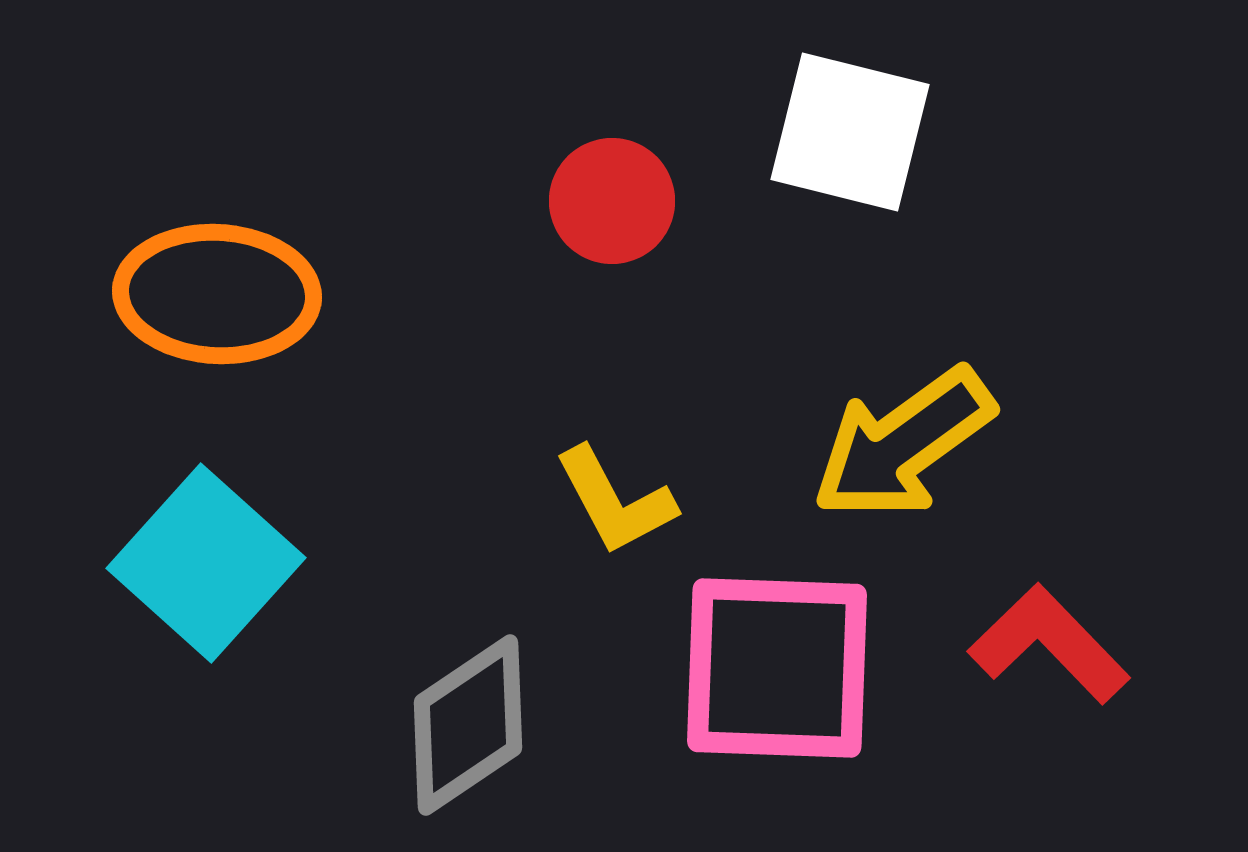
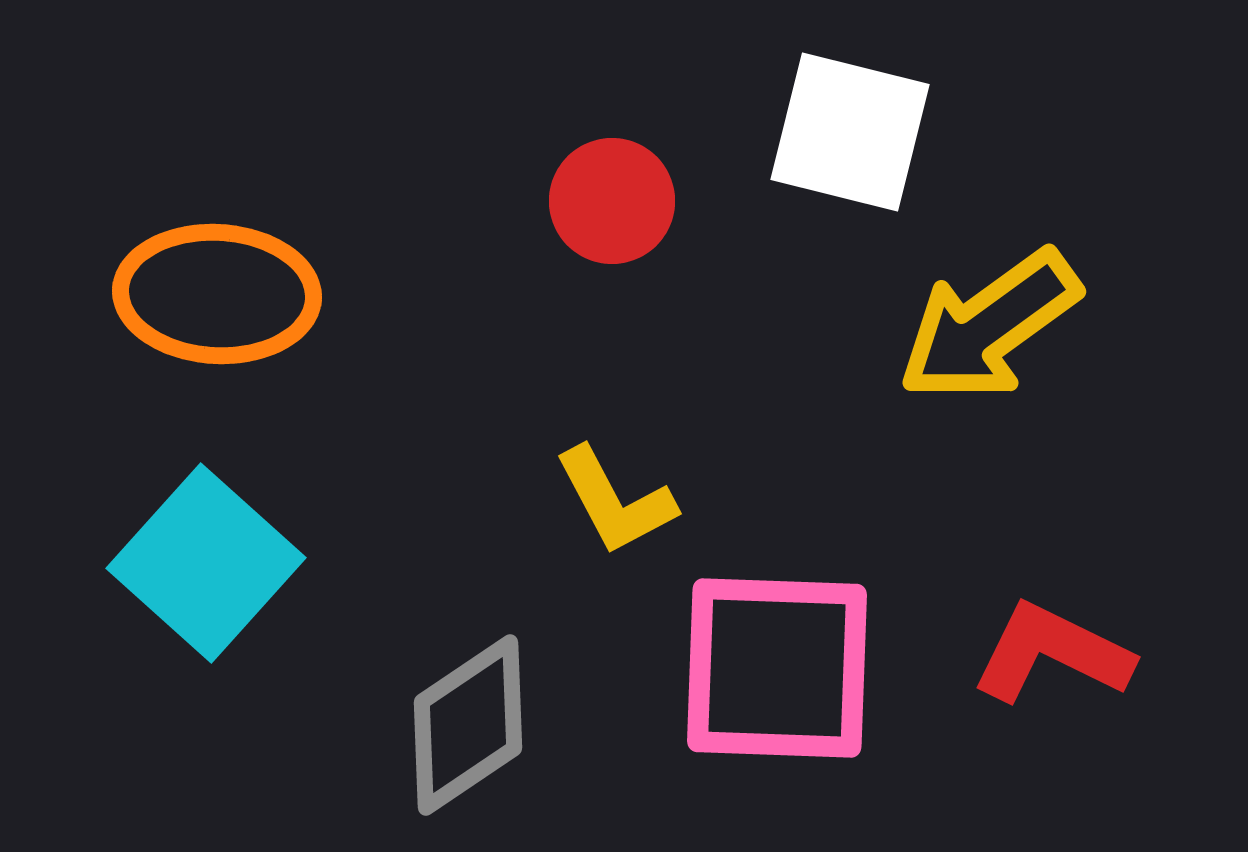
yellow arrow: moved 86 px right, 118 px up
red L-shape: moved 3 px right, 9 px down; rotated 20 degrees counterclockwise
